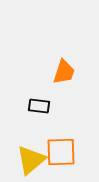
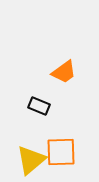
orange trapezoid: rotated 36 degrees clockwise
black rectangle: rotated 15 degrees clockwise
